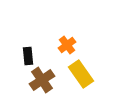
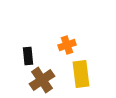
orange cross: rotated 18 degrees clockwise
yellow rectangle: rotated 28 degrees clockwise
